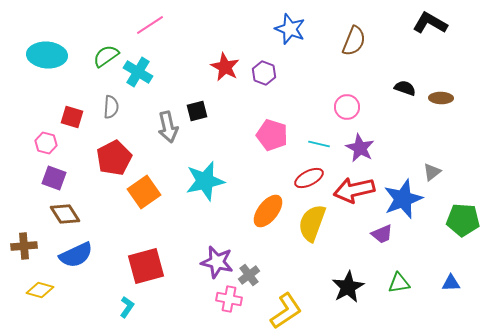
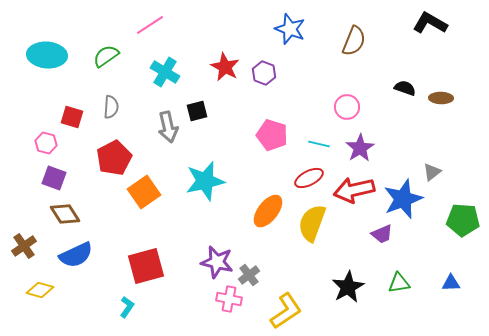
cyan cross at (138, 72): moved 27 px right
purple star at (360, 148): rotated 12 degrees clockwise
brown cross at (24, 246): rotated 30 degrees counterclockwise
